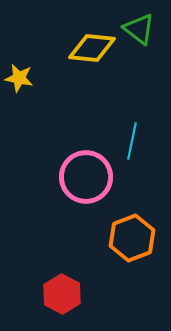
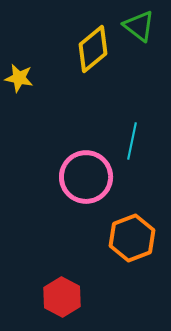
green triangle: moved 3 px up
yellow diamond: moved 1 px right, 1 px down; rotated 45 degrees counterclockwise
red hexagon: moved 3 px down
